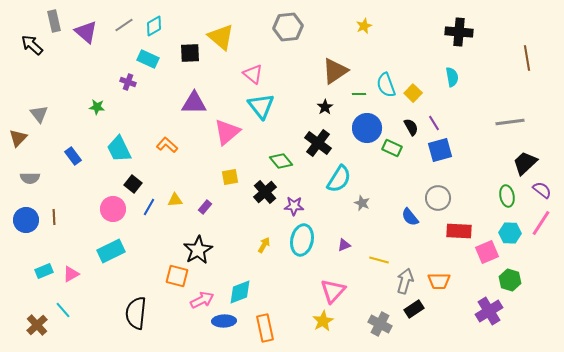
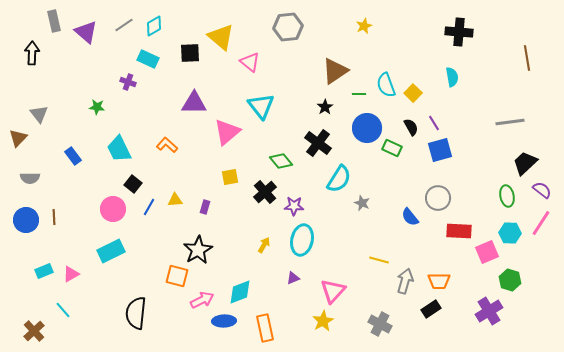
black arrow at (32, 45): moved 8 px down; rotated 50 degrees clockwise
pink triangle at (253, 74): moved 3 px left, 12 px up
purple rectangle at (205, 207): rotated 24 degrees counterclockwise
purple triangle at (344, 245): moved 51 px left, 33 px down
black rectangle at (414, 309): moved 17 px right
brown cross at (37, 325): moved 3 px left, 6 px down
